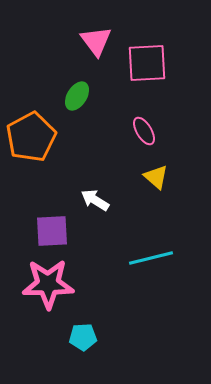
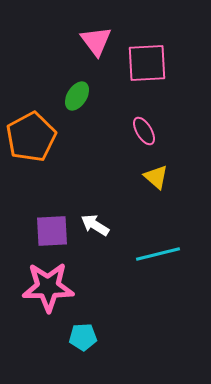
white arrow: moved 25 px down
cyan line: moved 7 px right, 4 px up
pink star: moved 3 px down
